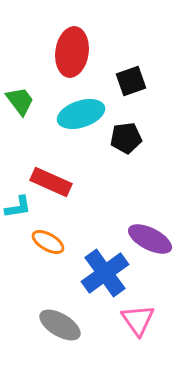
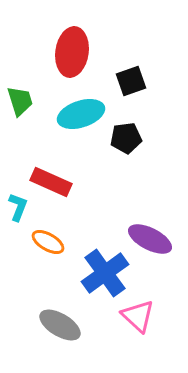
green trapezoid: rotated 20 degrees clockwise
cyan L-shape: rotated 60 degrees counterclockwise
pink triangle: moved 4 px up; rotated 12 degrees counterclockwise
